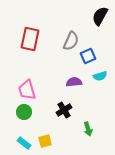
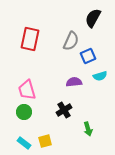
black semicircle: moved 7 px left, 2 px down
